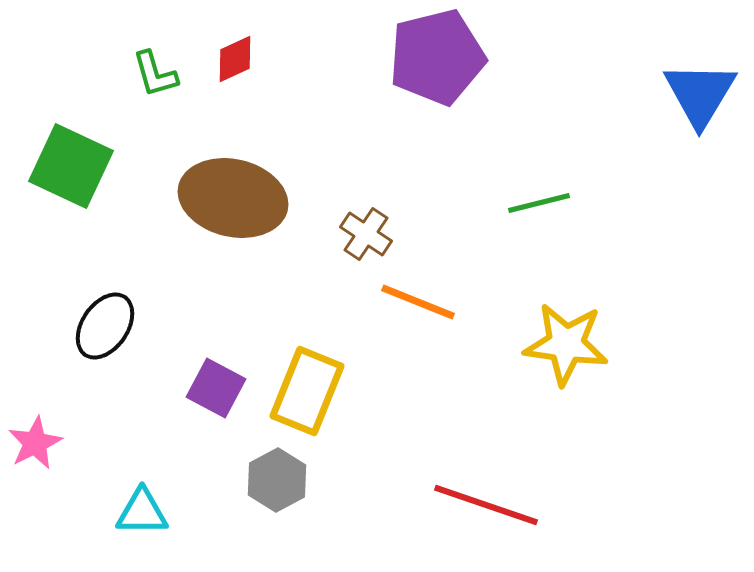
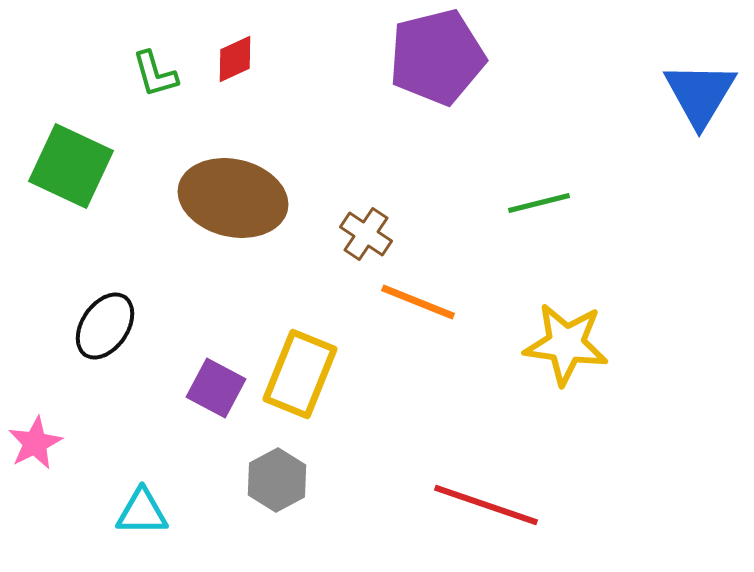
yellow rectangle: moved 7 px left, 17 px up
